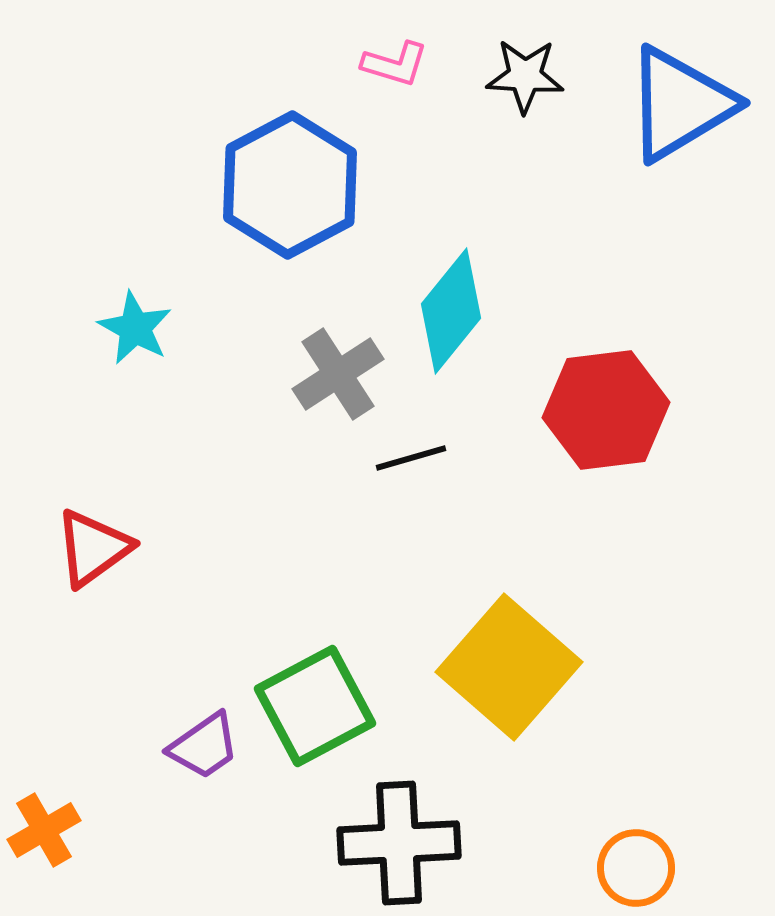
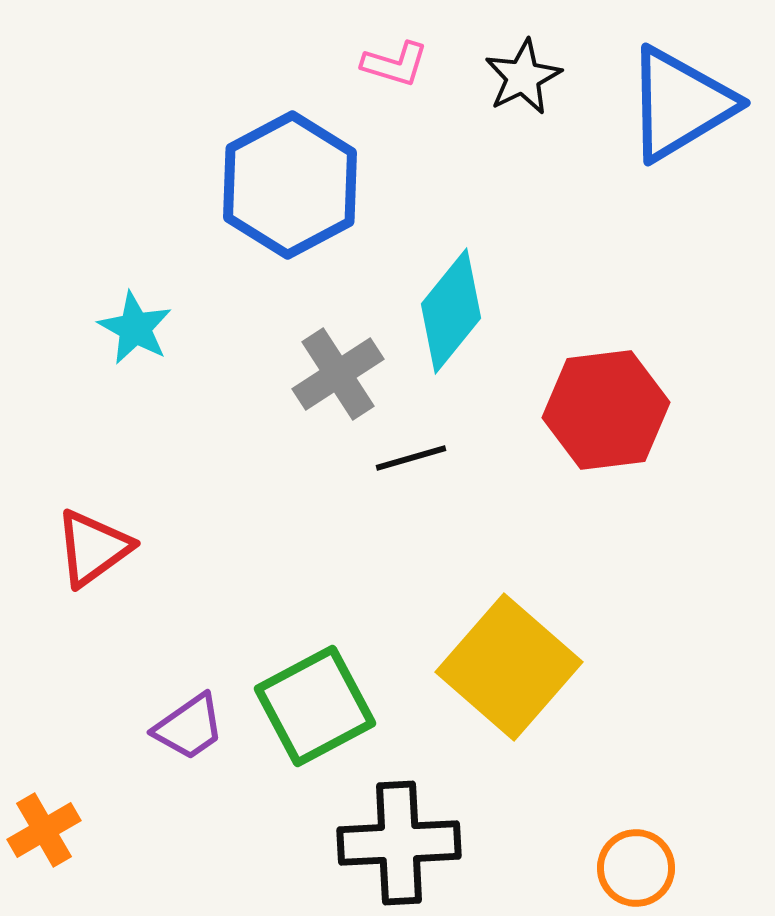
black star: moved 2 px left, 1 px down; rotated 30 degrees counterclockwise
purple trapezoid: moved 15 px left, 19 px up
